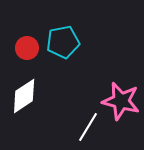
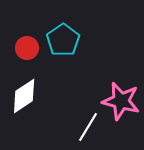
cyan pentagon: moved 2 px up; rotated 24 degrees counterclockwise
